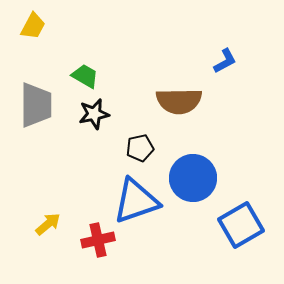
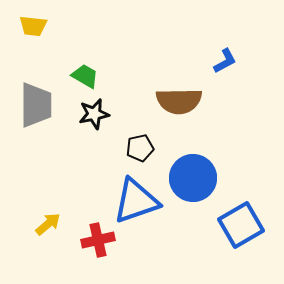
yellow trapezoid: rotated 68 degrees clockwise
